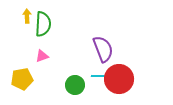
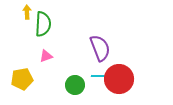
yellow arrow: moved 4 px up
purple semicircle: moved 3 px left, 1 px up
pink triangle: moved 4 px right
